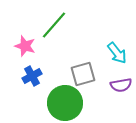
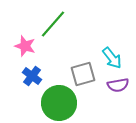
green line: moved 1 px left, 1 px up
cyan arrow: moved 5 px left, 5 px down
blue cross: rotated 24 degrees counterclockwise
purple semicircle: moved 3 px left
green circle: moved 6 px left
